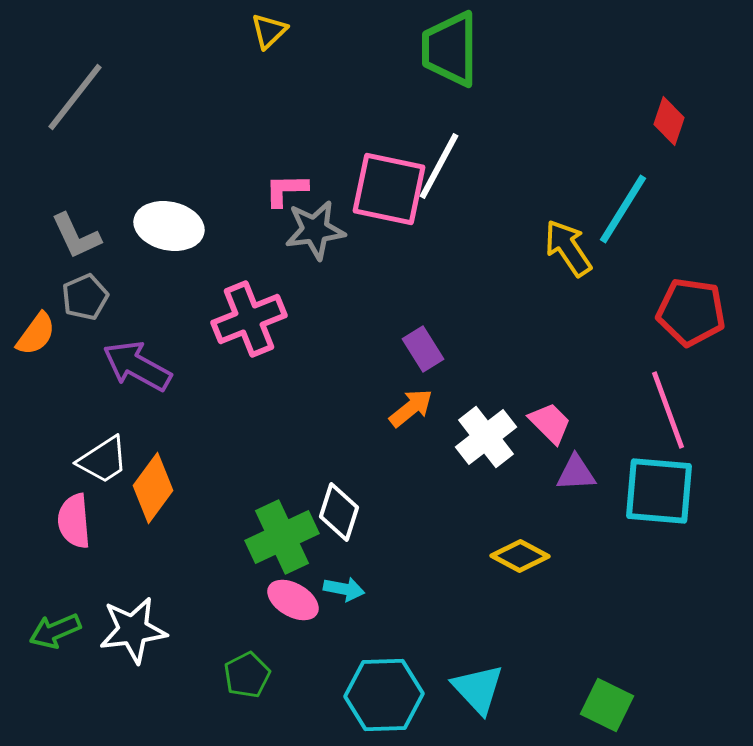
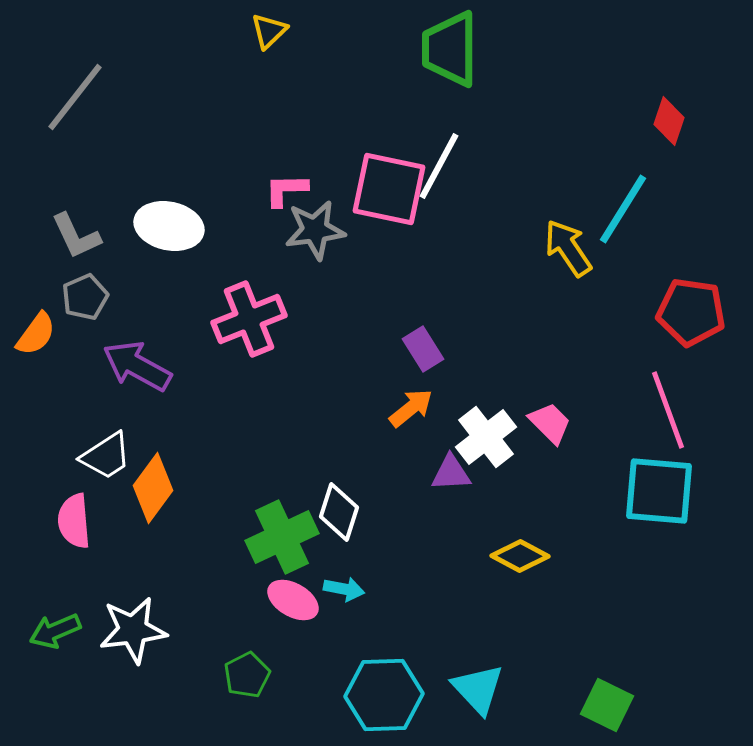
white trapezoid: moved 3 px right, 4 px up
purple triangle: moved 125 px left
